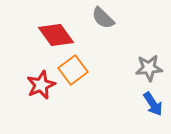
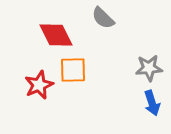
red diamond: rotated 9 degrees clockwise
orange square: rotated 36 degrees clockwise
red star: moved 2 px left
blue arrow: moved 1 px left, 1 px up; rotated 15 degrees clockwise
